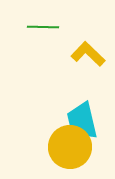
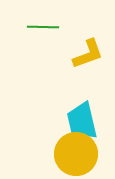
yellow L-shape: rotated 116 degrees clockwise
yellow circle: moved 6 px right, 7 px down
